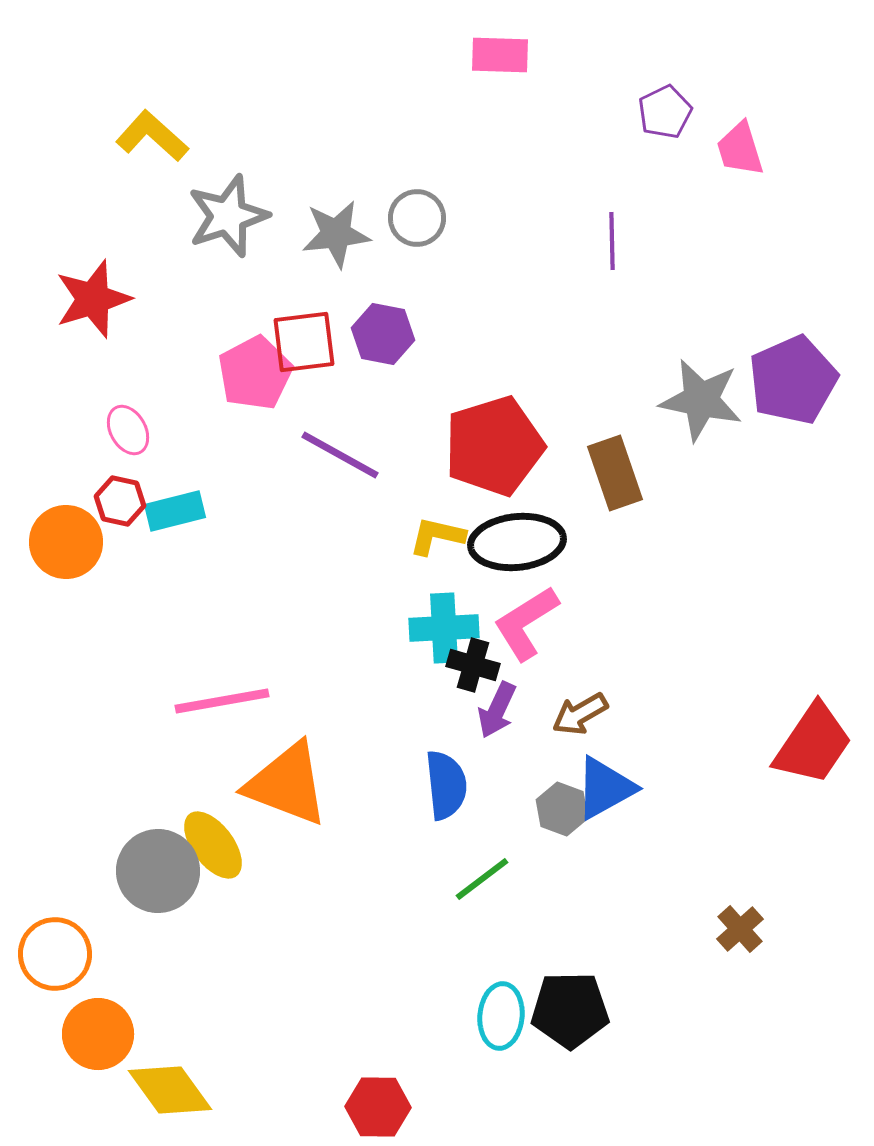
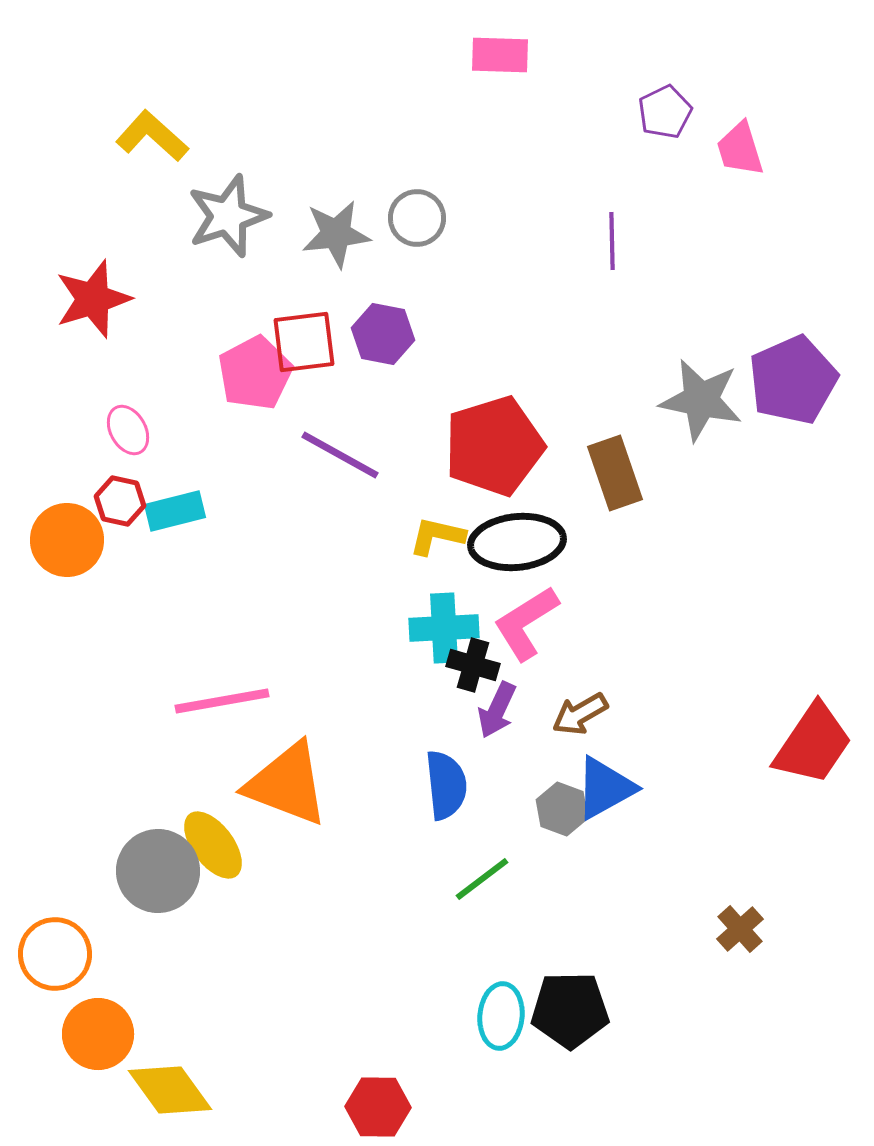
orange circle at (66, 542): moved 1 px right, 2 px up
